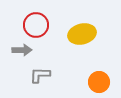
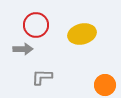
gray arrow: moved 1 px right, 1 px up
gray L-shape: moved 2 px right, 2 px down
orange circle: moved 6 px right, 3 px down
